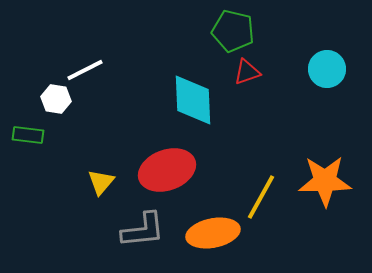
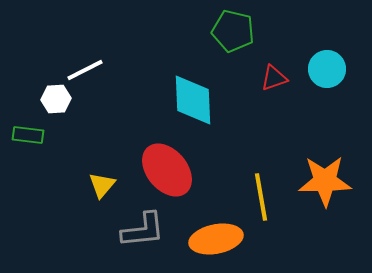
red triangle: moved 27 px right, 6 px down
white hexagon: rotated 12 degrees counterclockwise
red ellipse: rotated 70 degrees clockwise
yellow triangle: moved 1 px right, 3 px down
yellow line: rotated 39 degrees counterclockwise
orange ellipse: moved 3 px right, 6 px down
